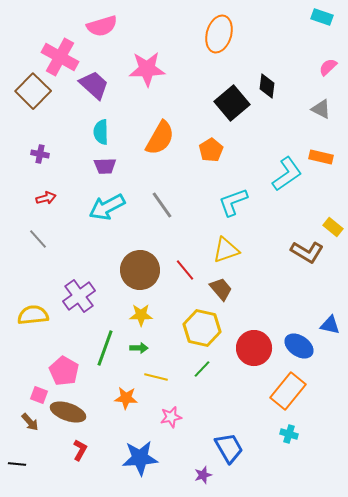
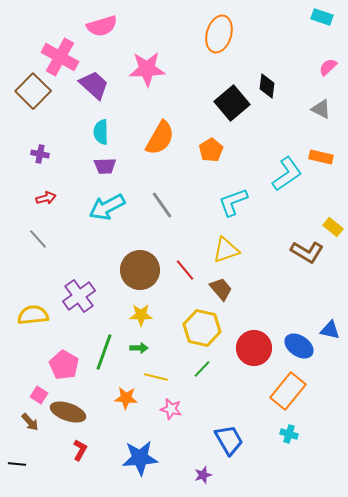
blue triangle at (330, 325): moved 5 px down
green line at (105, 348): moved 1 px left, 4 px down
pink pentagon at (64, 371): moved 6 px up
pink square at (39, 395): rotated 12 degrees clockwise
pink star at (171, 417): moved 8 px up; rotated 25 degrees clockwise
blue trapezoid at (229, 448): moved 8 px up
